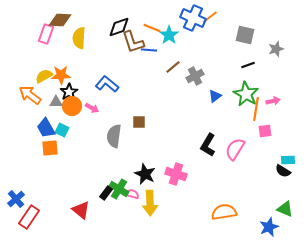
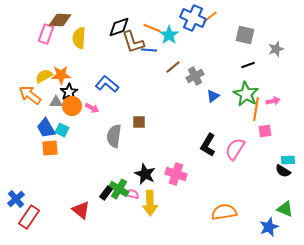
blue triangle at (215, 96): moved 2 px left
